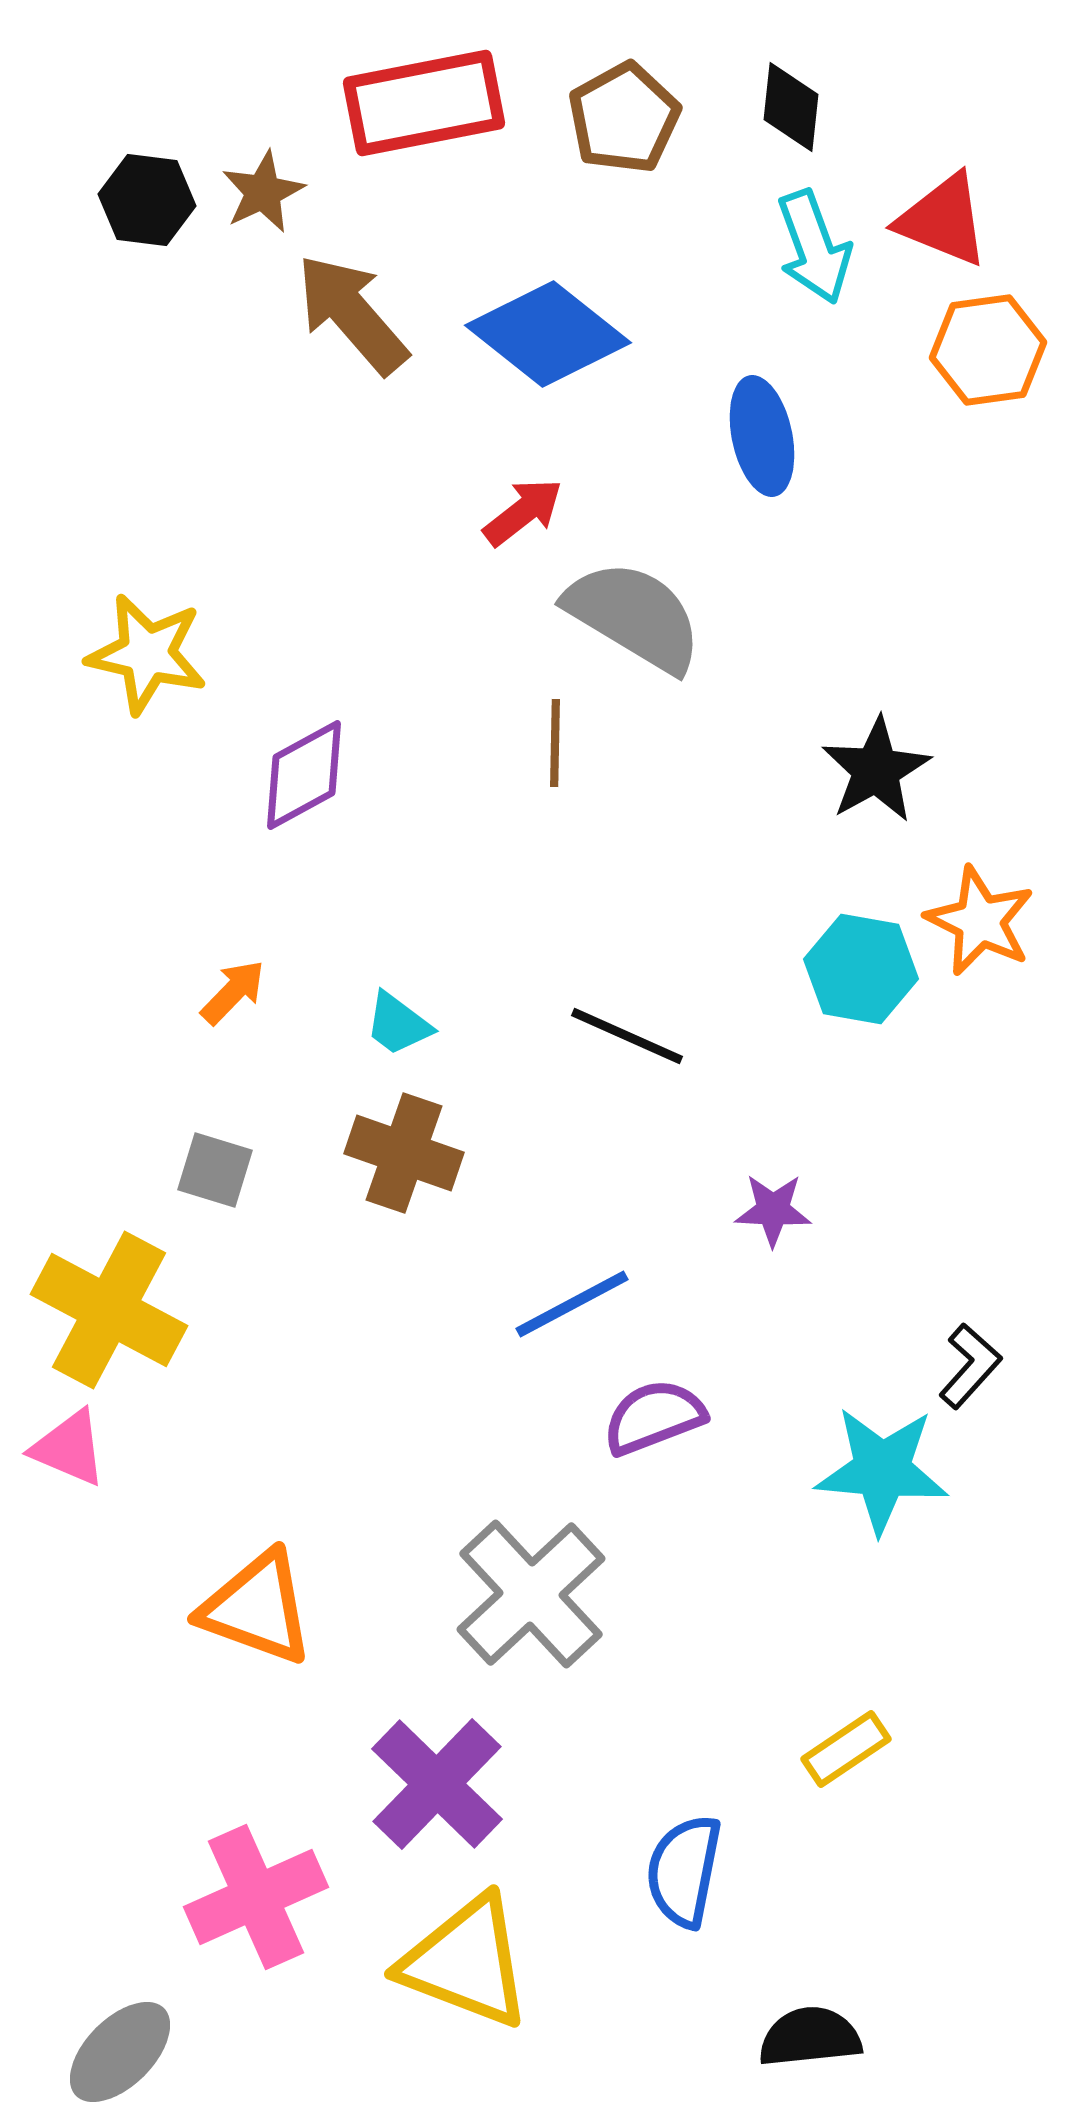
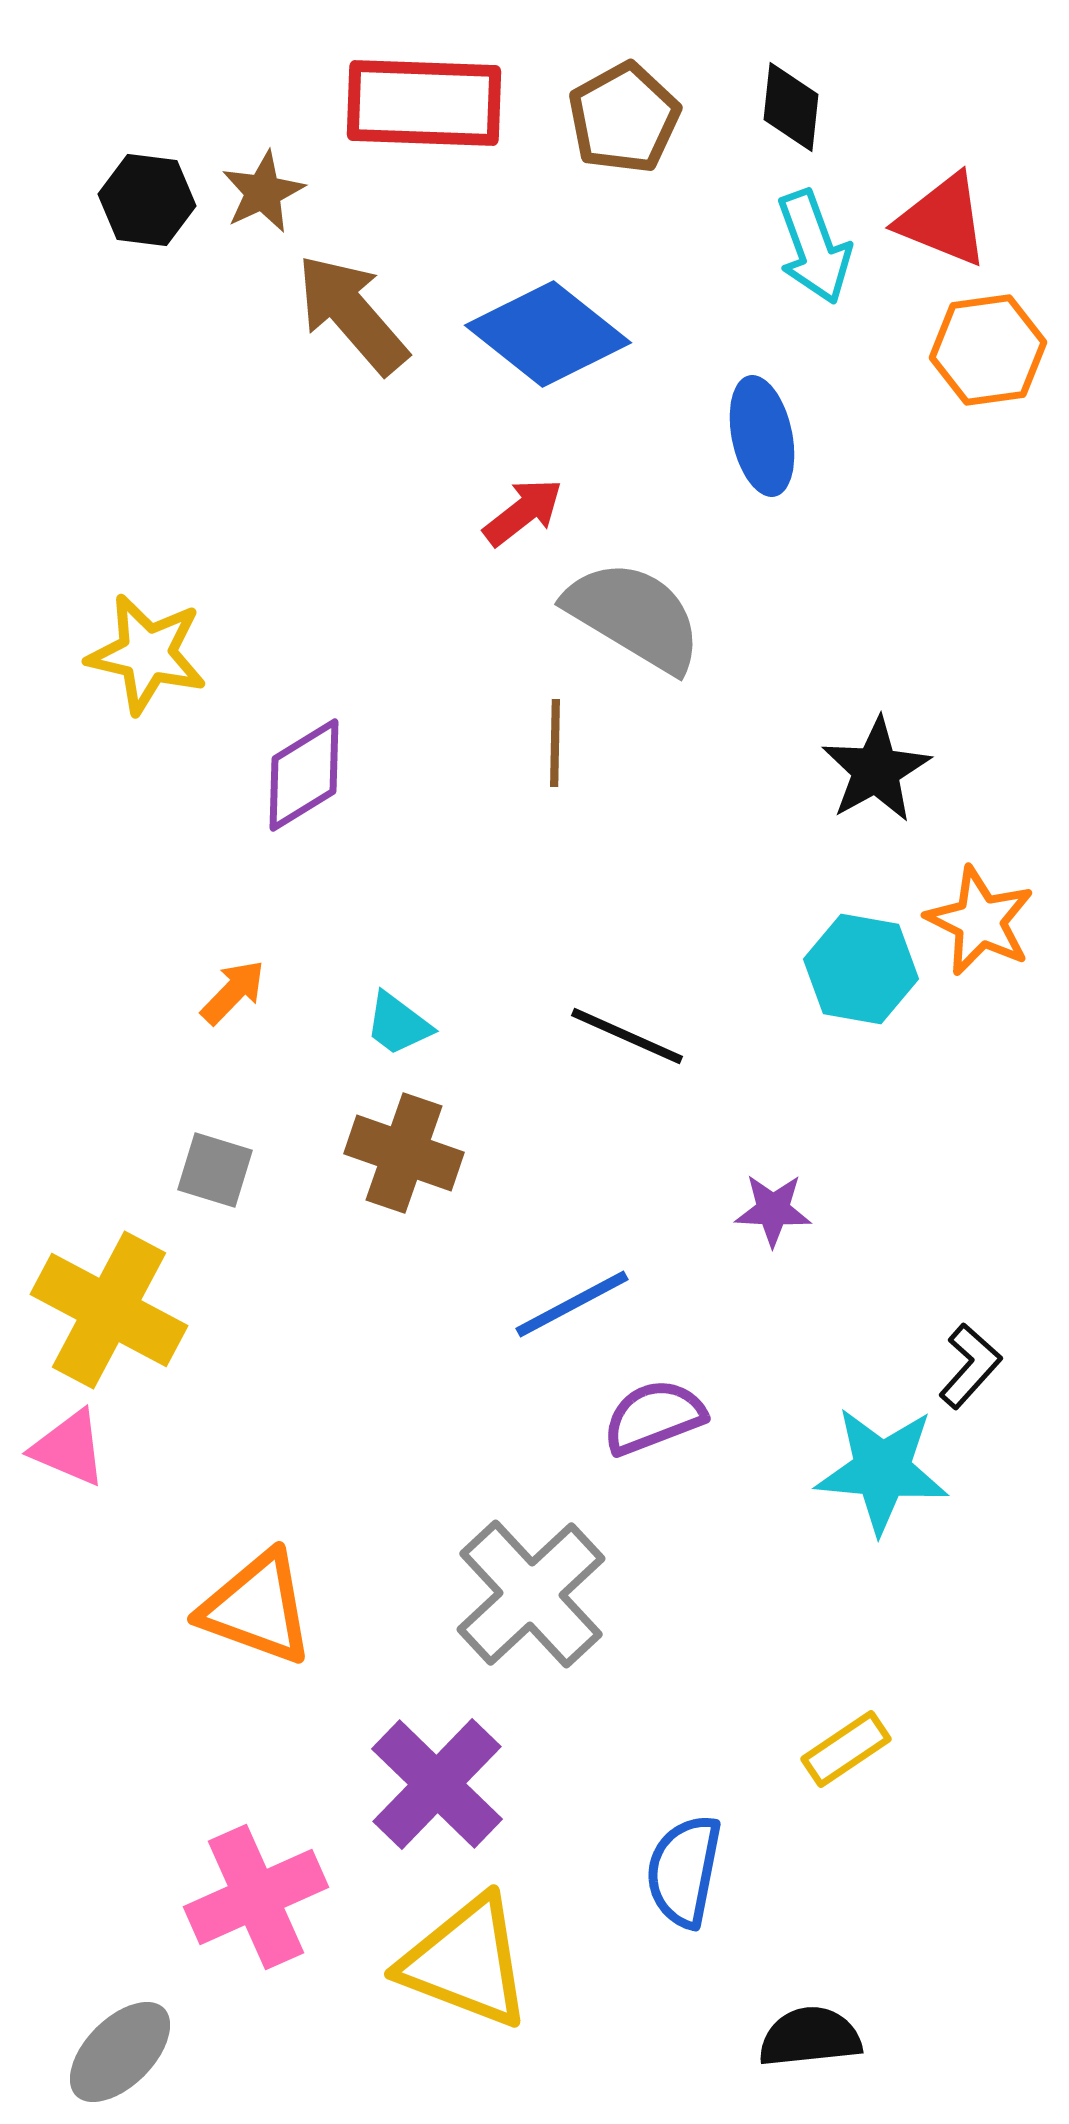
red rectangle: rotated 13 degrees clockwise
purple diamond: rotated 3 degrees counterclockwise
